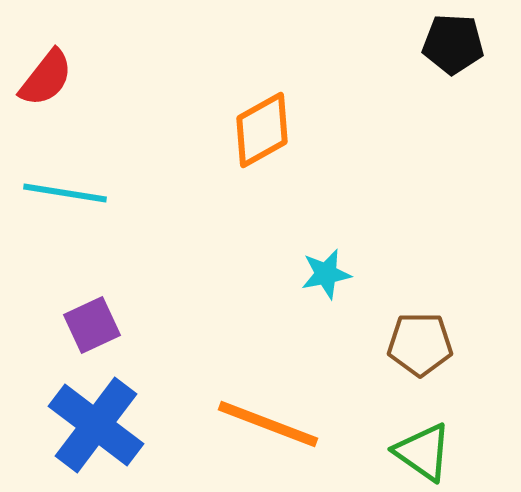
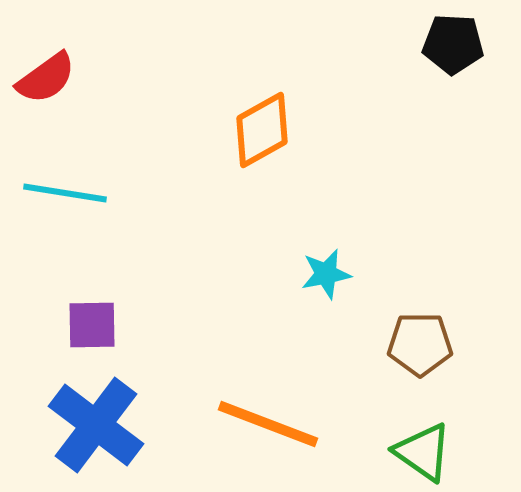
red semicircle: rotated 16 degrees clockwise
purple square: rotated 24 degrees clockwise
